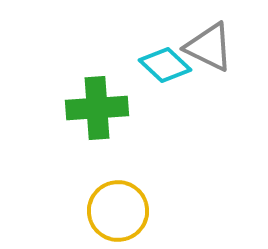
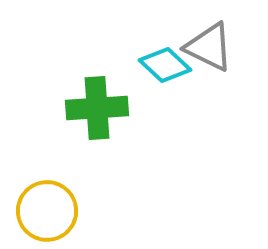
yellow circle: moved 71 px left
